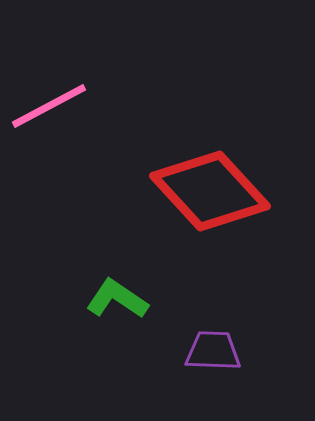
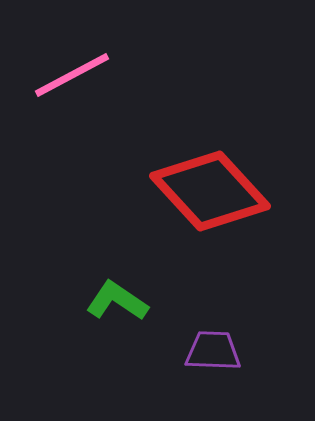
pink line: moved 23 px right, 31 px up
green L-shape: moved 2 px down
